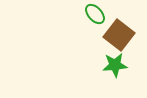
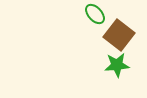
green star: moved 2 px right
